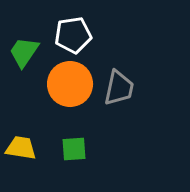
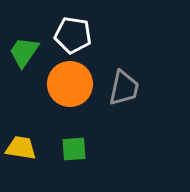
white pentagon: rotated 18 degrees clockwise
gray trapezoid: moved 5 px right
